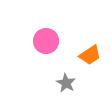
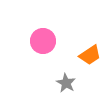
pink circle: moved 3 px left
